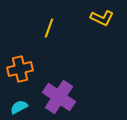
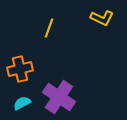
cyan semicircle: moved 3 px right, 4 px up
